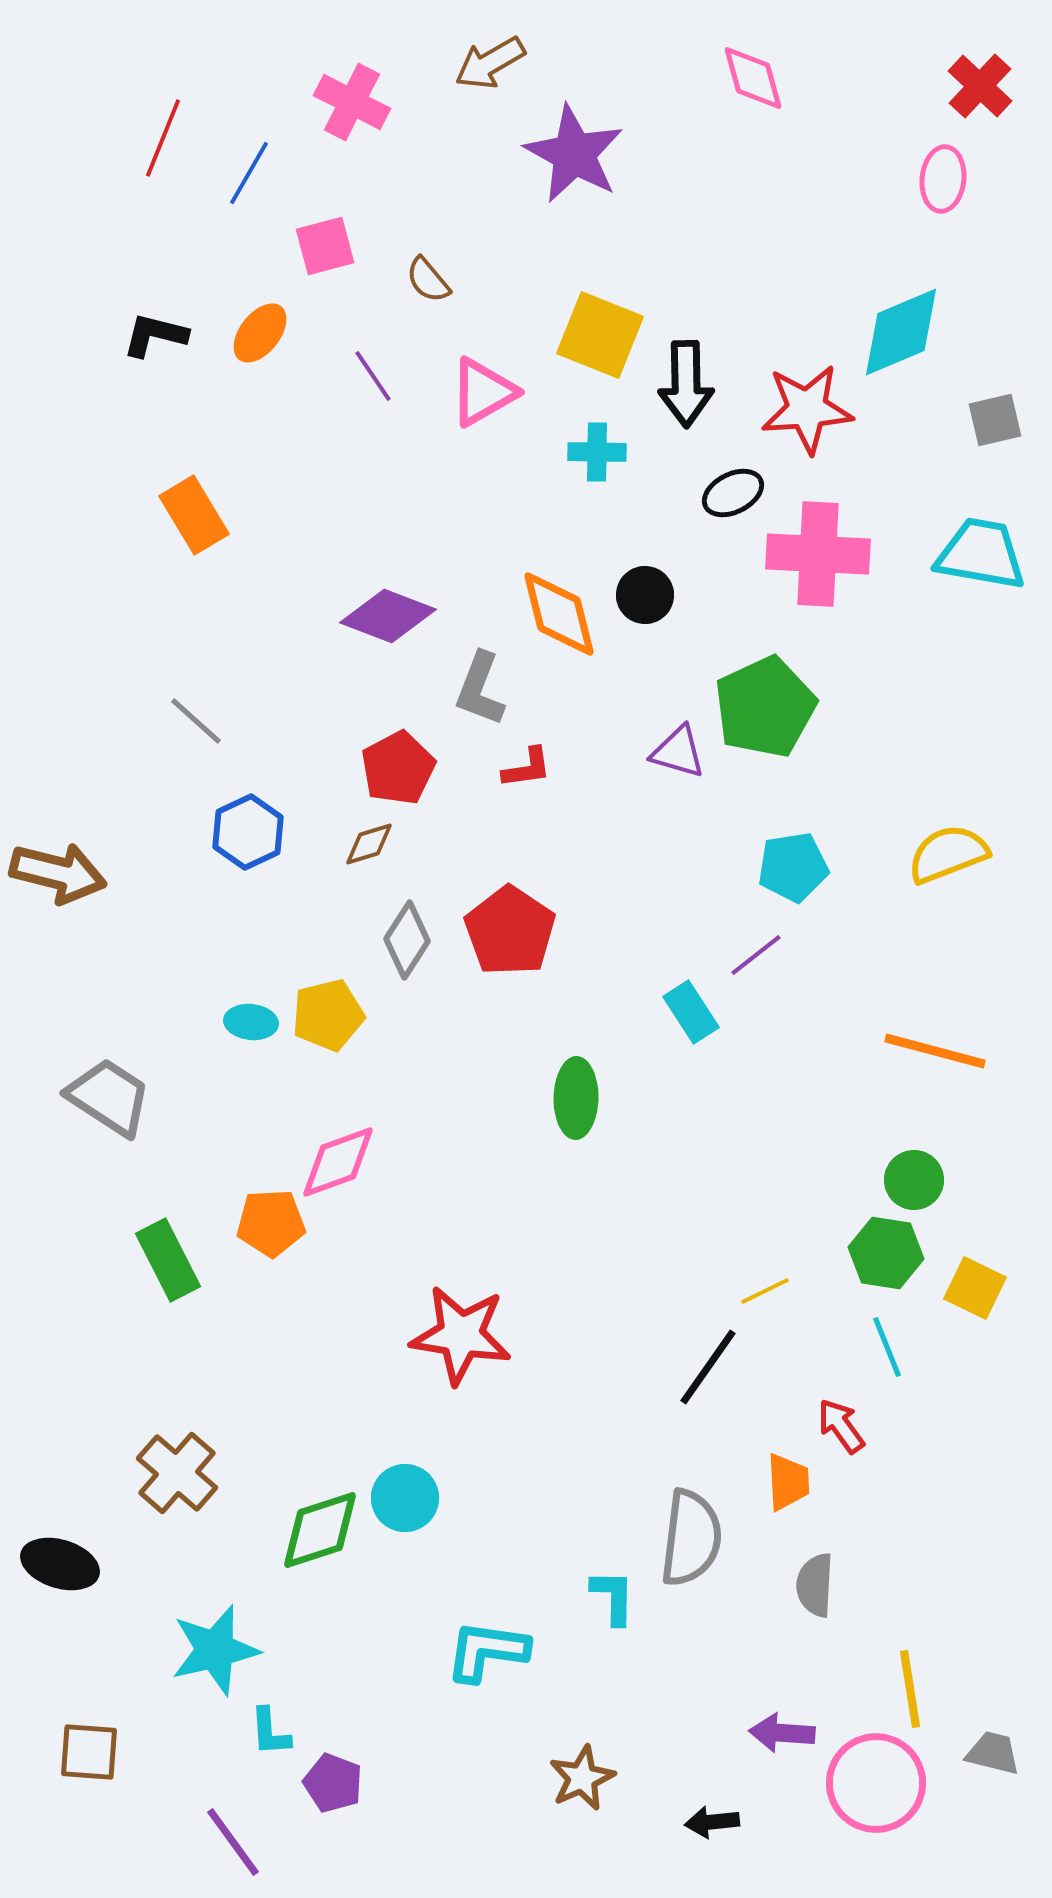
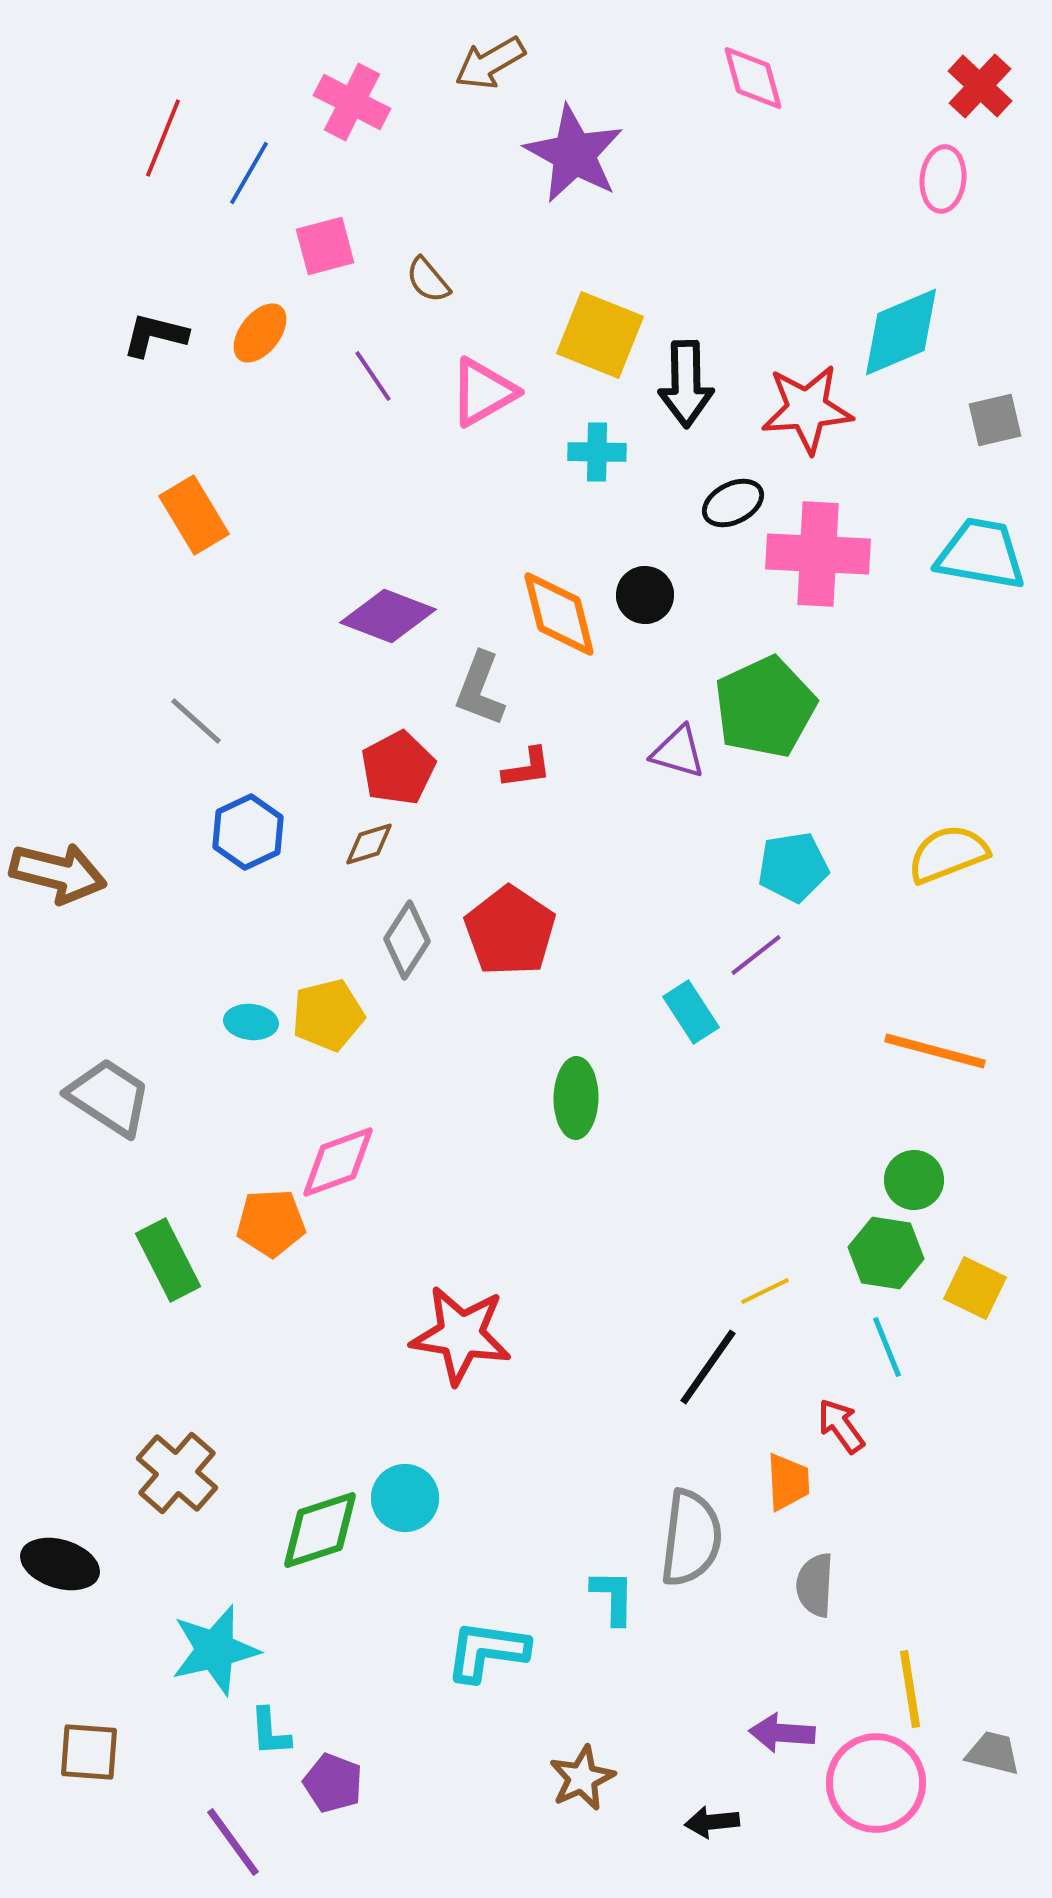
black ellipse at (733, 493): moved 10 px down
